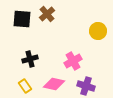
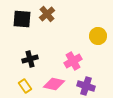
yellow circle: moved 5 px down
